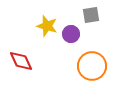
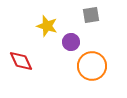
purple circle: moved 8 px down
